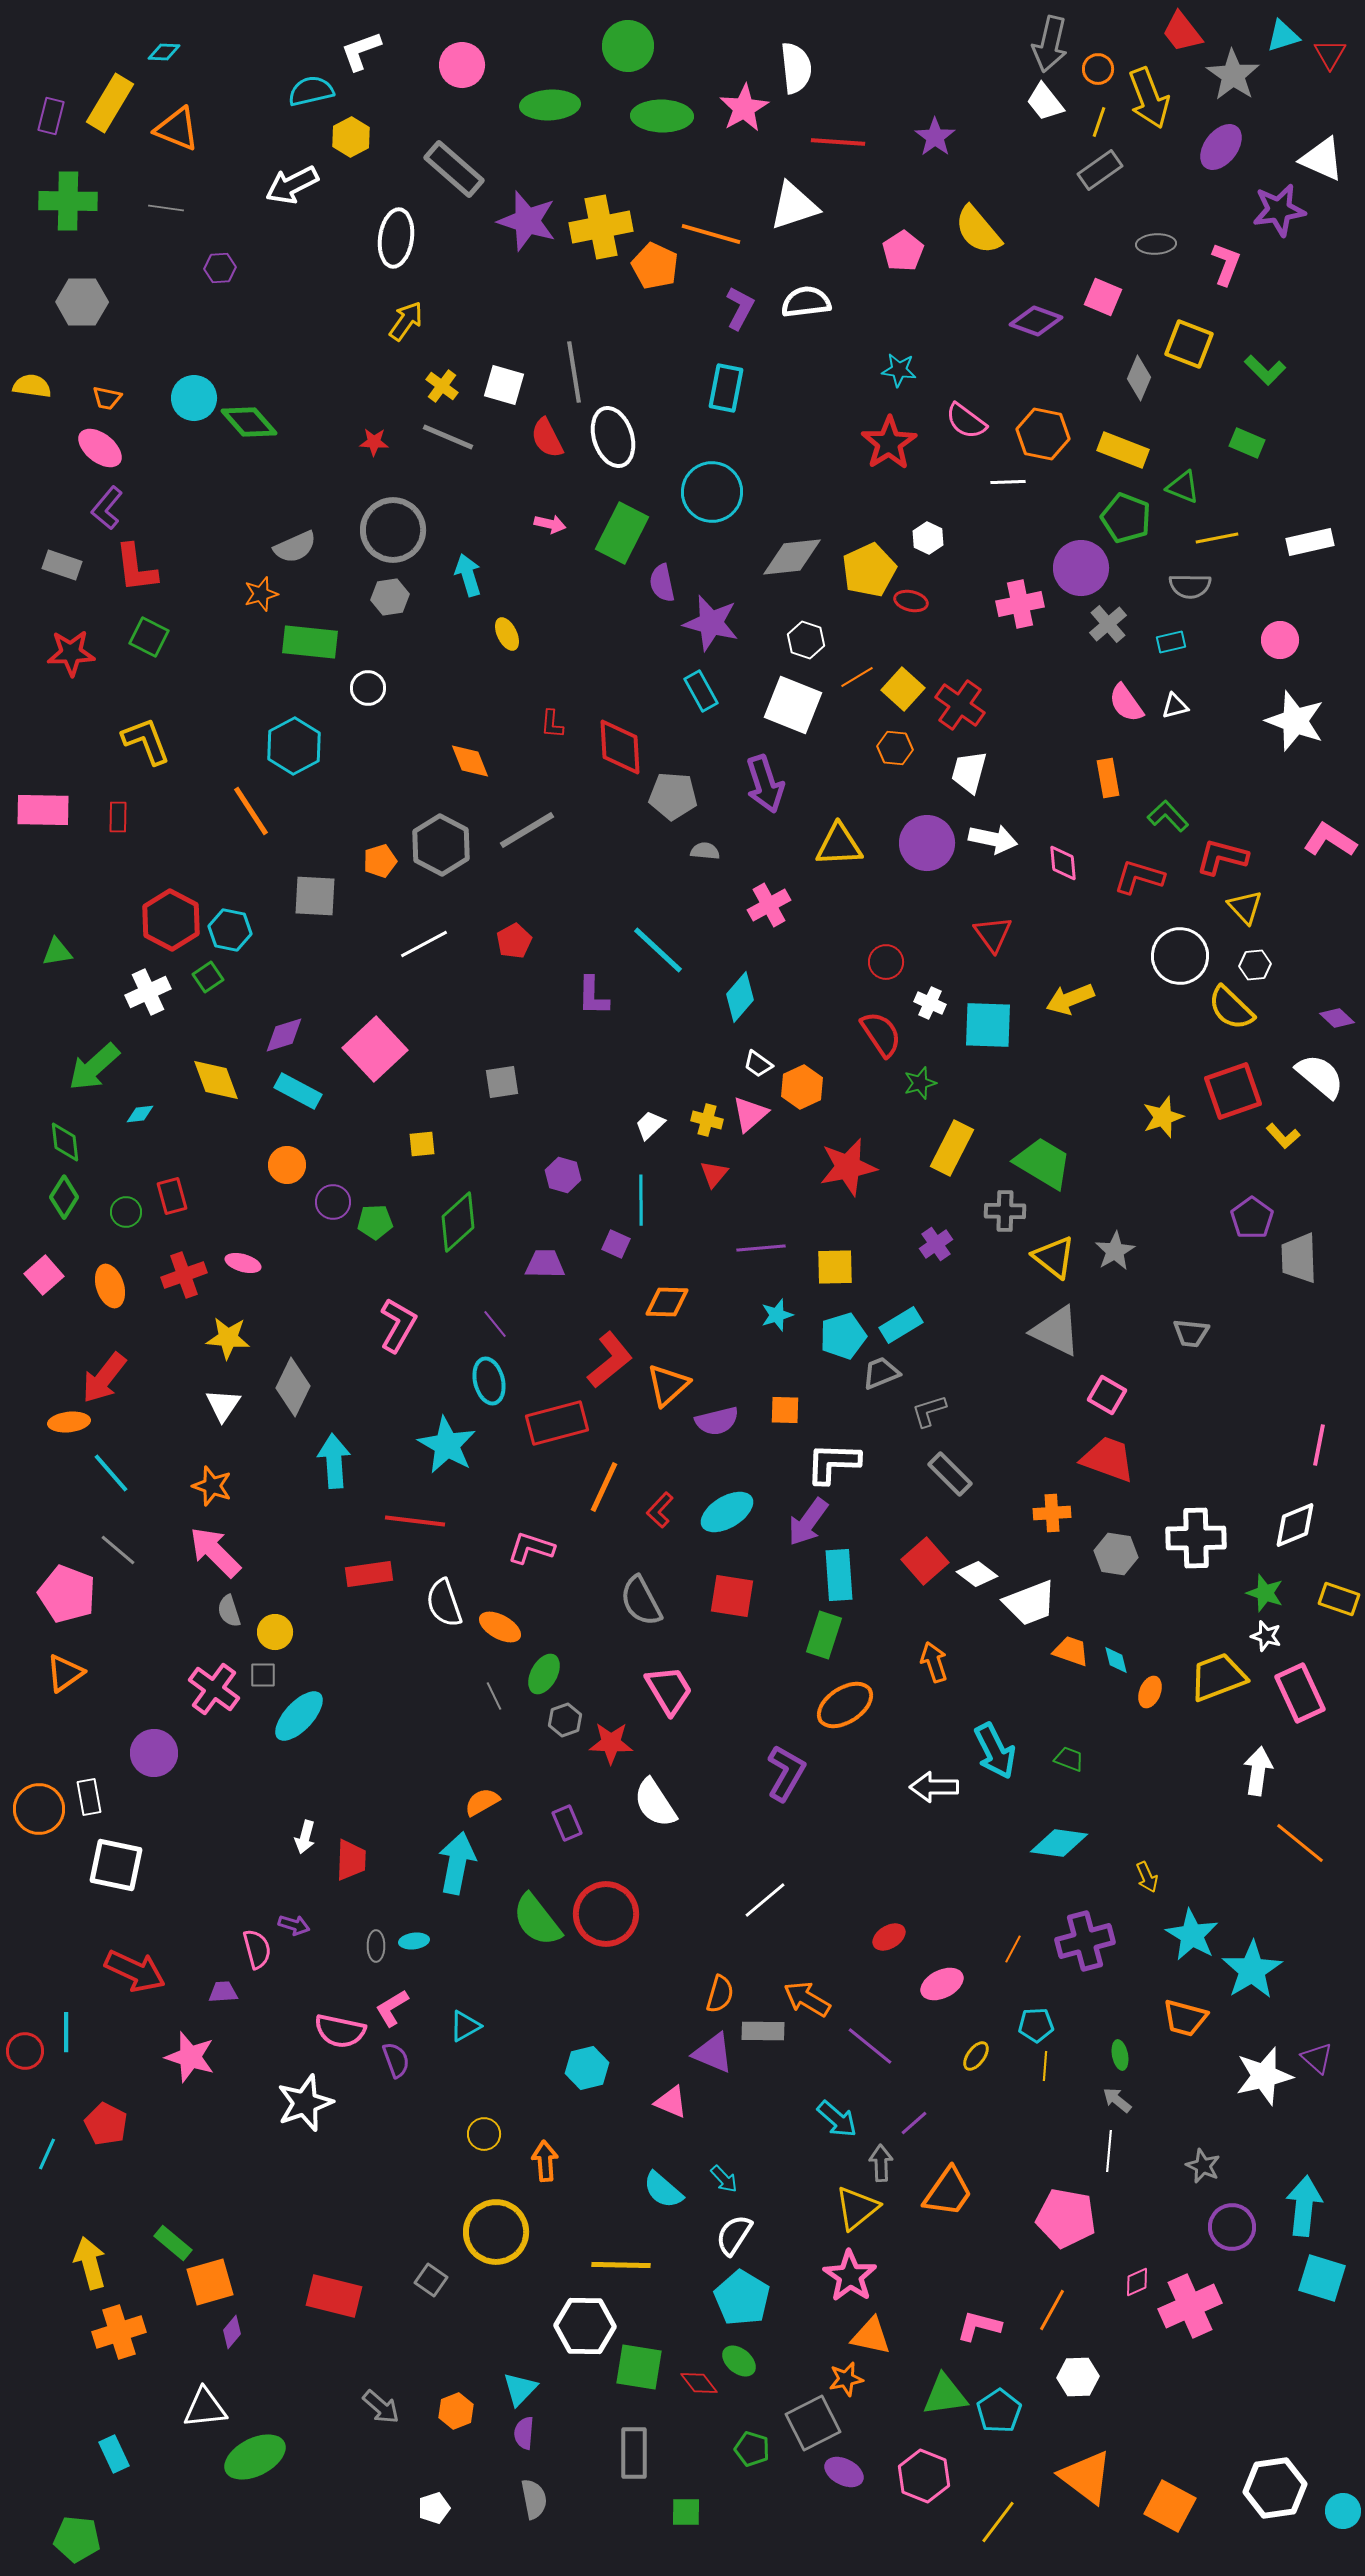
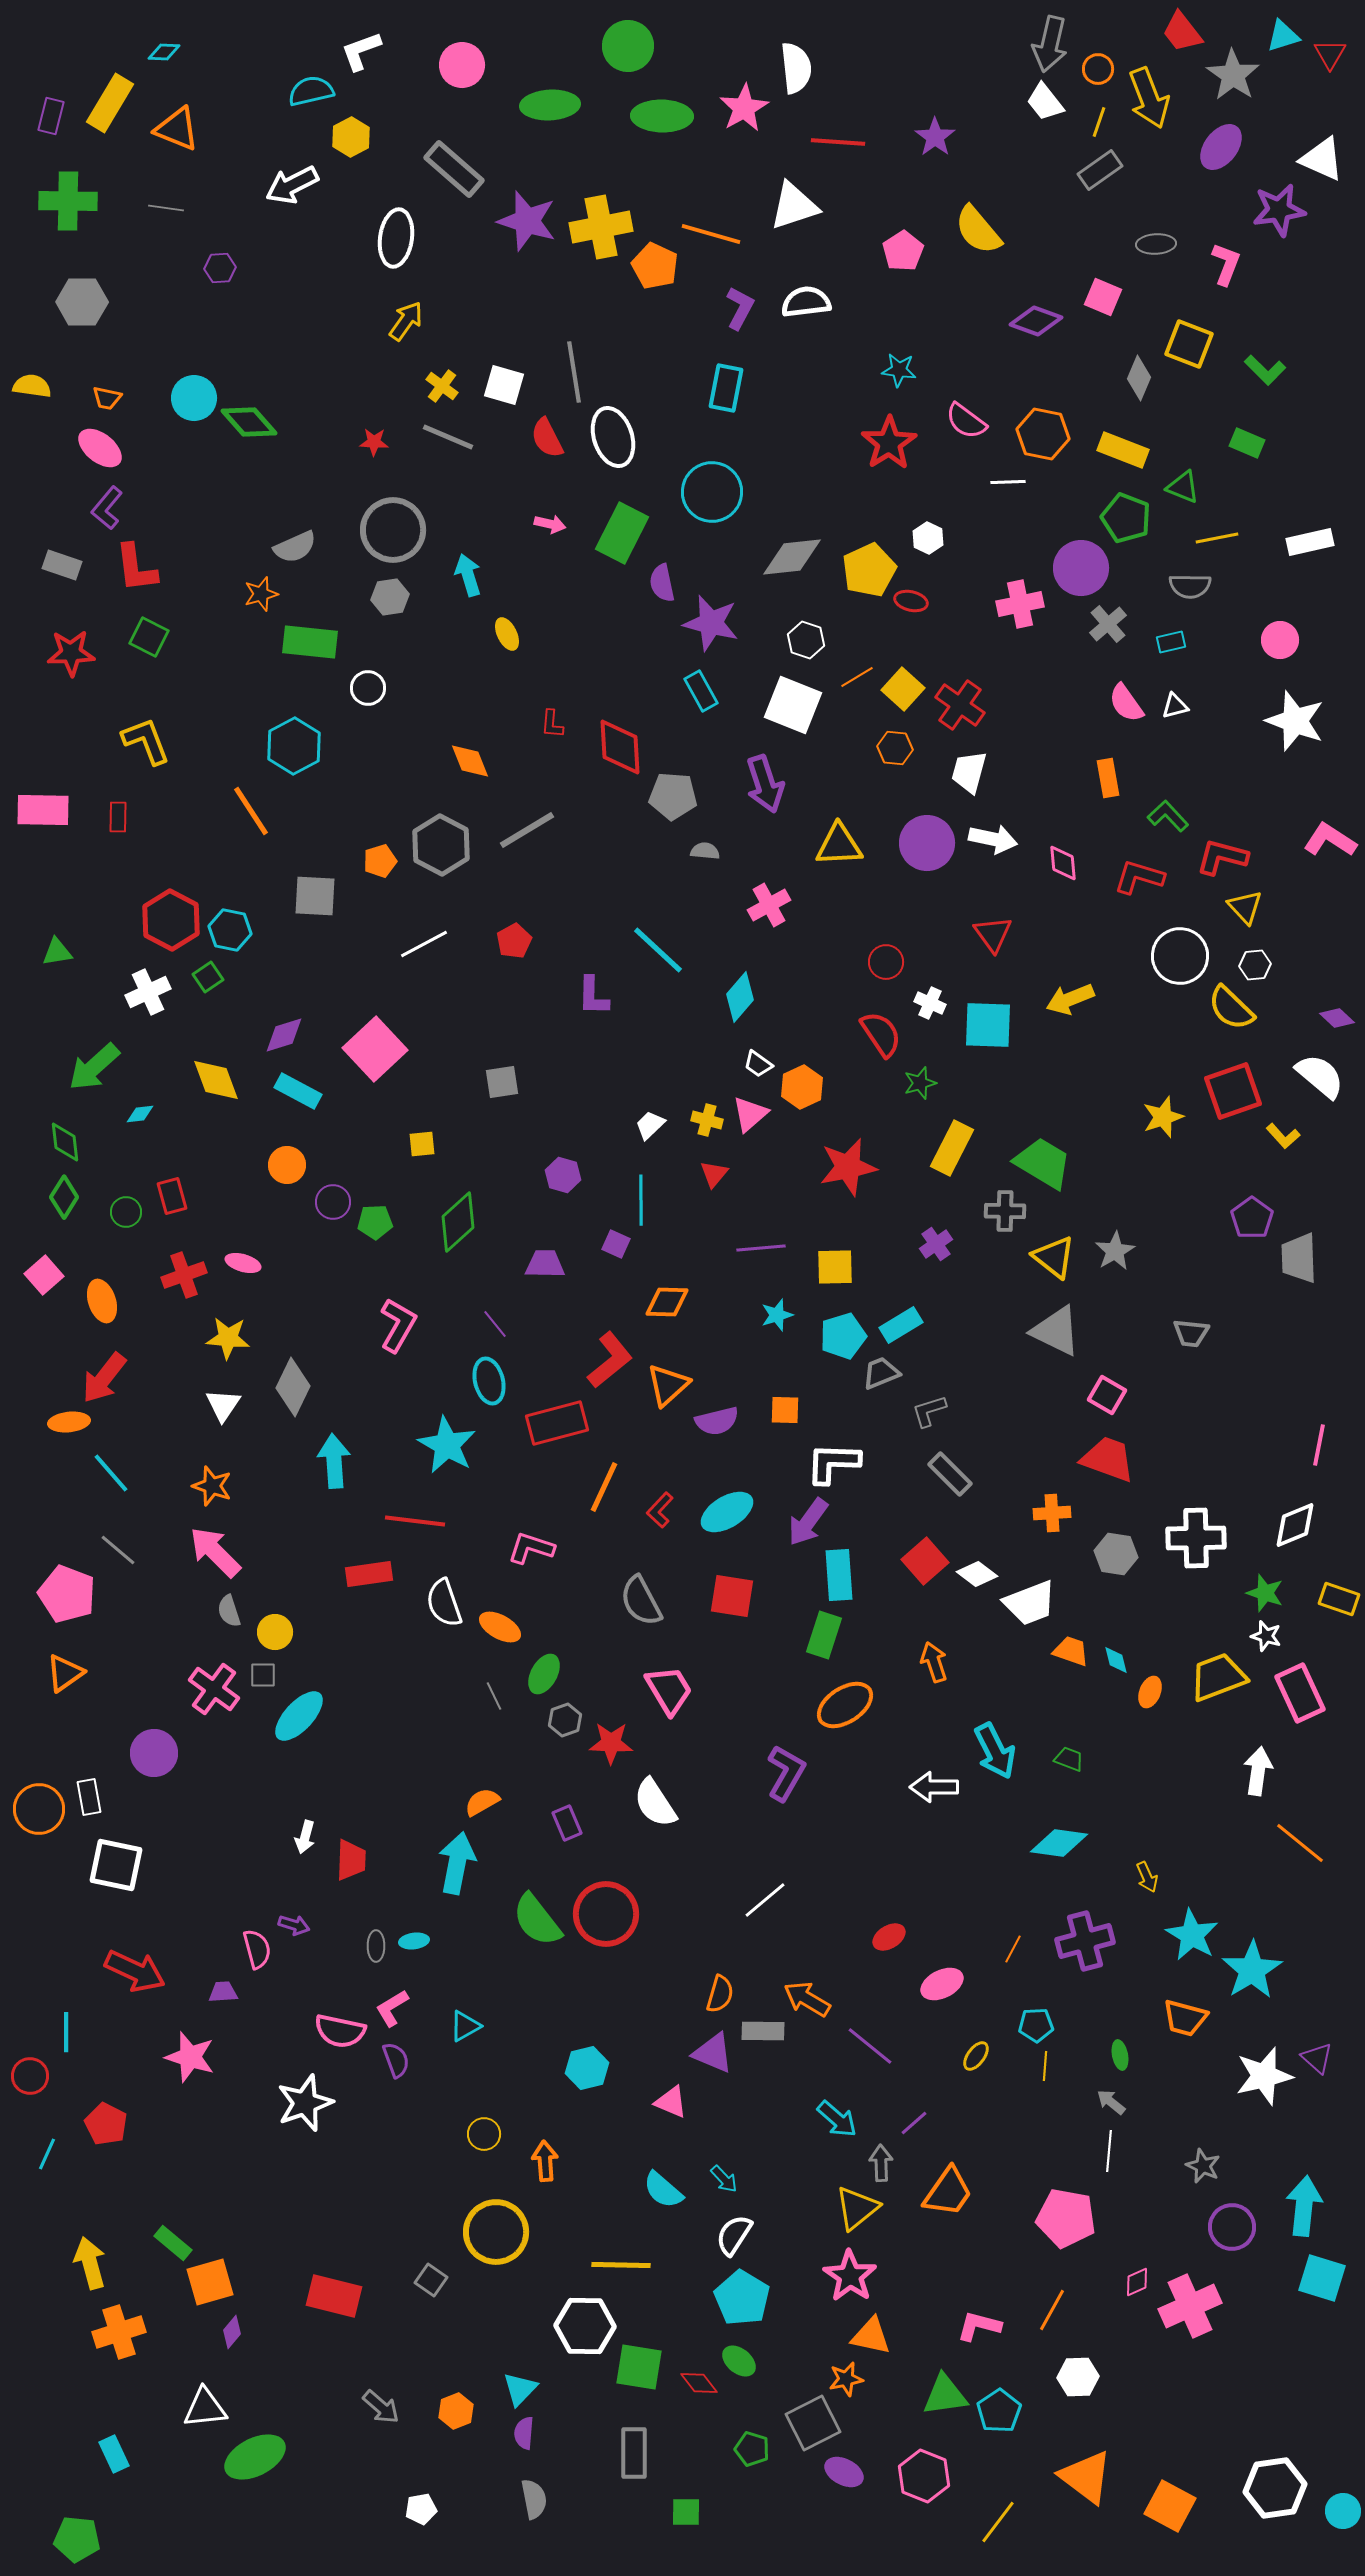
orange ellipse at (110, 1286): moved 8 px left, 15 px down
red circle at (25, 2051): moved 5 px right, 25 px down
gray arrow at (1117, 2100): moved 6 px left, 2 px down
white pentagon at (434, 2508): moved 13 px left, 1 px down; rotated 8 degrees clockwise
